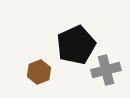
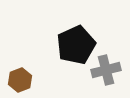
brown hexagon: moved 19 px left, 8 px down
